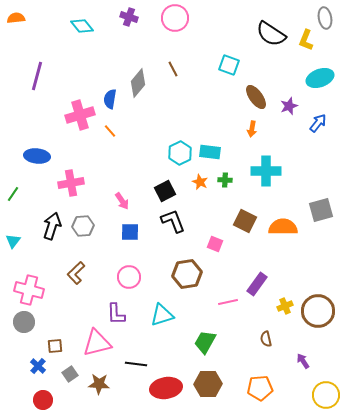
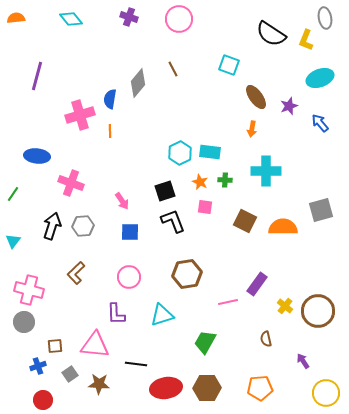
pink circle at (175, 18): moved 4 px right, 1 px down
cyan diamond at (82, 26): moved 11 px left, 7 px up
blue arrow at (318, 123): moved 2 px right; rotated 78 degrees counterclockwise
orange line at (110, 131): rotated 40 degrees clockwise
pink cross at (71, 183): rotated 30 degrees clockwise
black square at (165, 191): rotated 10 degrees clockwise
pink square at (215, 244): moved 10 px left, 37 px up; rotated 14 degrees counterclockwise
yellow cross at (285, 306): rotated 28 degrees counterclockwise
pink triangle at (97, 343): moved 2 px left, 2 px down; rotated 20 degrees clockwise
blue cross at (38, 366): rotated 28 degrees clockwise
brown hexagon at (208, 384): moved 1 px left, 4 px down
yellow circle at (326, 395): moved 2 px up
